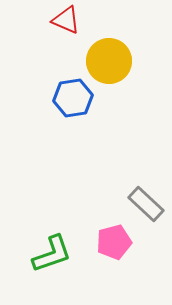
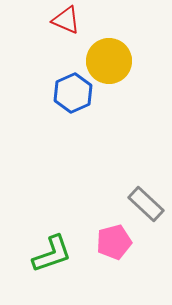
blue hexagon: moved 5 px up; rotated 15 degrees counterclockwise
